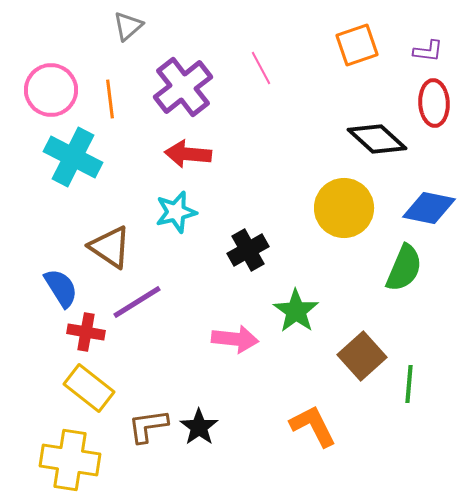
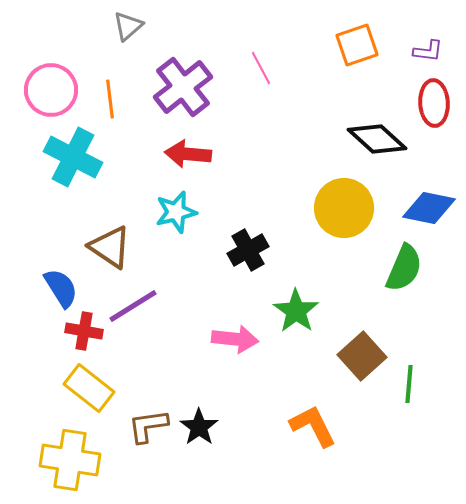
purple line: moved 4 px left, 4 px down
red cross: moved 2 px left, 1 px up
